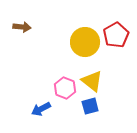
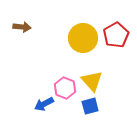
yellow circle: moved 2 px left, 4 px up
yellow triangle: rotated 10 degrees clockwise
blue arrow: moved 3 px right, 5 px up
